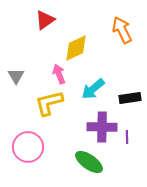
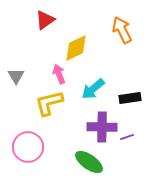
purple line: rotated 72 degrees clockwise
